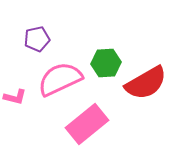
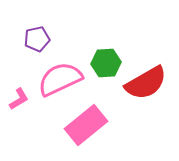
pink L-shape: moved 4 px right, 2 px down; rotated 45 degrees counterclockwise
pink rectangle: moved 1 px left, 1 px down
